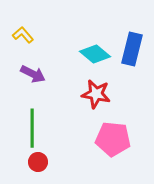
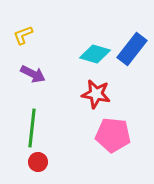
yellow L-shape: rotated 70 degrees counterclockwise
blue rectangle: rotated 24 degrees clockwise
cyan diamond: rotated 24 degrees counterclockwise
green line: rotated 6 degrees clockwise
pink pentagon: moved 4 px up
